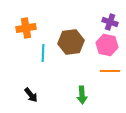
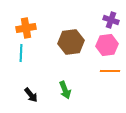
purple cross: moved 1 px right, 2 px up
pink hexagon: rotated 20 degrees counterclockwise
cyan line: moved 22 px left
green arrow: moved 17 px left, 5 px up; rotated 18 degrees counterclockwise
